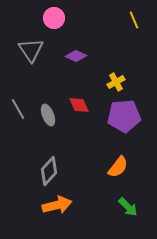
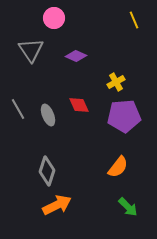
gray diamond: moved 2 px left; rotated 24 degrees counterclockwise
orange arrow: rotated 12 degrees counterclockwise
